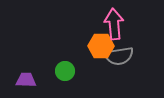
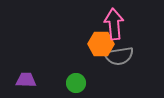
orange hexagon: moved 2 px up
green circle: moved 11 px right, 12 px down
